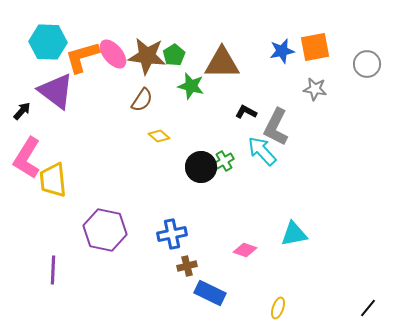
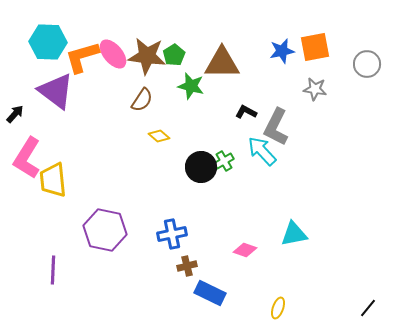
black arrow: moved 7 px left, 3 px down
